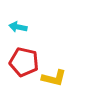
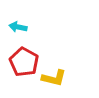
red pentagon: rotated 16 degrees clockwise
